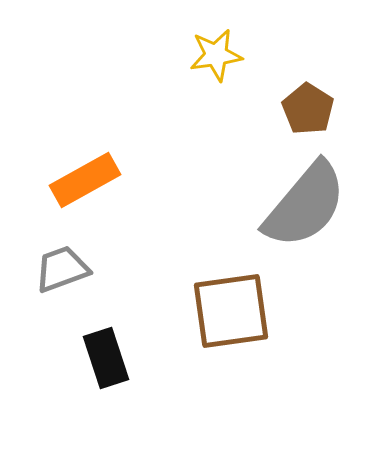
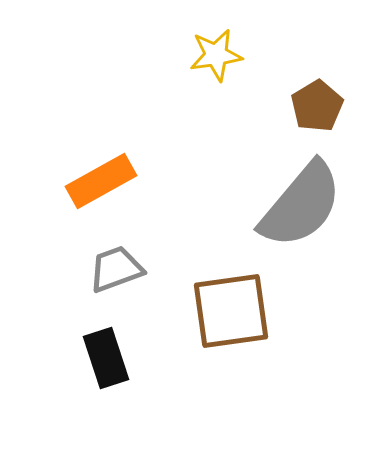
brown pentagon: moved 9 px right, 3 px up; rotated 9 degrees clockwise
orange rectangle: moved 16 px right, 1 px down
gray semicircle: moved 4 px left
gray trapezoid: moved 54 px right
